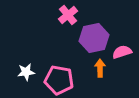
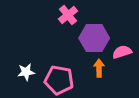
purple hexagon: rotated 12 degrees clockwise
orange arrow: moved 1 px left
